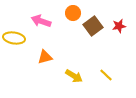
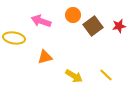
orange circle: moved 2 px down
